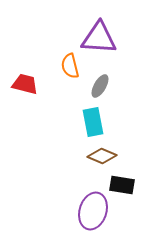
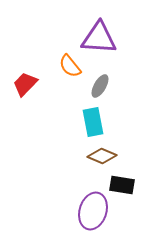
orange semicircle: rotated 25 degrees counterclockwise
red trapezoid: rotated 60 degrees counterclockwise
